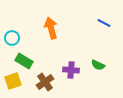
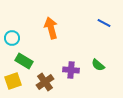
green semicircle: rotated 16 degrees clockwise
